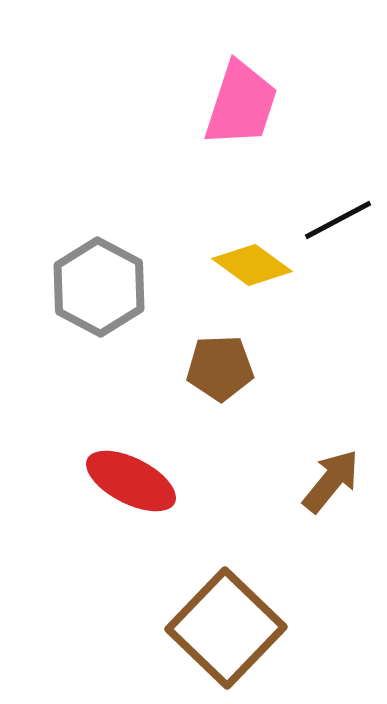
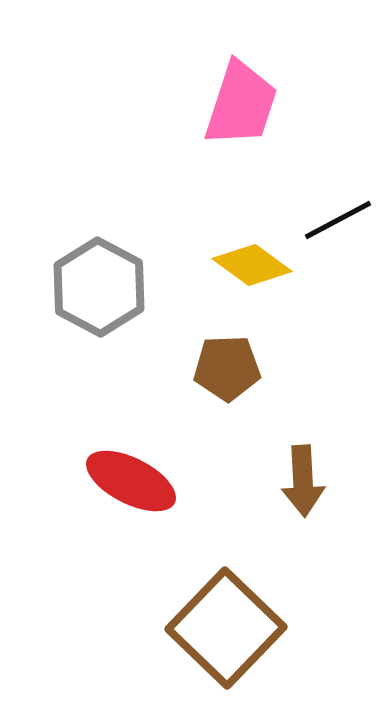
brown pentagon: moved 7 px right
brown arrow: moved 28 px left; rotated 138 degrees clockwise
